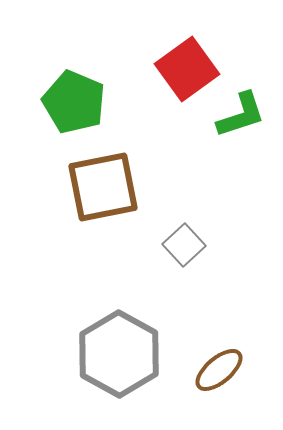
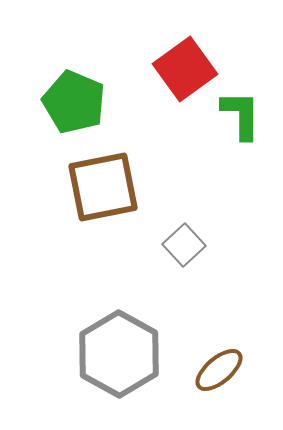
red square: moved 2 px left
green L-shape: rotated 72 degrees counterclockwise
